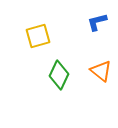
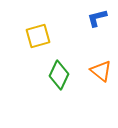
blue L-shape: moved 4 px up
